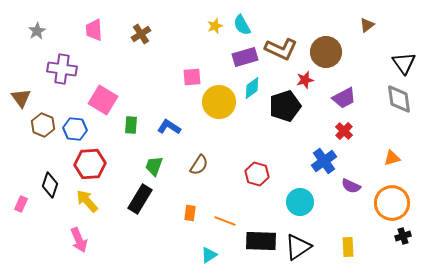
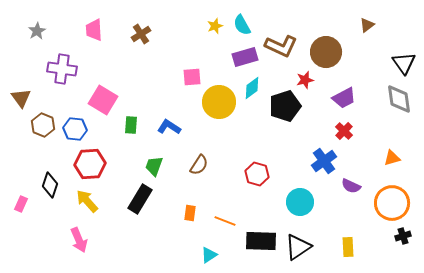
brown L-shape at (281, 49): moved 3 px up
